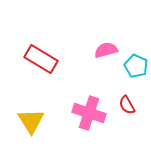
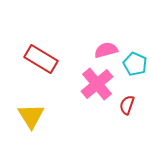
cyan pentagon: moved 1 px left, 2 px up
red semicircle: rotated 48 degrees clockwise
pink cross: moved 8 px right, 29 px up; rotated 32 degrees clockwise
yellow triangle: moved 5 px up
